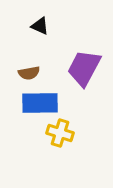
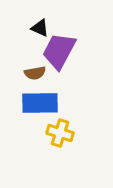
black triangle: moved 2 px down
purple trapezoid: moved 25 px left, 17 px up
brown semicircle: moved 6 px right
